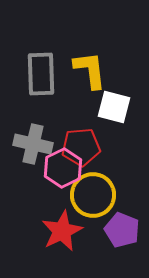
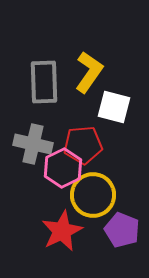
yellow L-shape: moved 1 px left, 2 px down; rotated 42 degrees clockwise
gray rectangle: moved 3 px right, 8 px down
red pentagon: moved 2 px right, 2 px up
